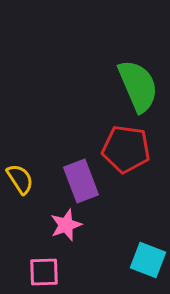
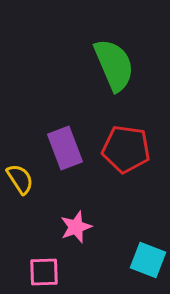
green semicircle: moved 24 px left, 21 px up
purple rectangle: moved 16 px left, 33 px up
pink star: moved 10 px right, 2 px down
